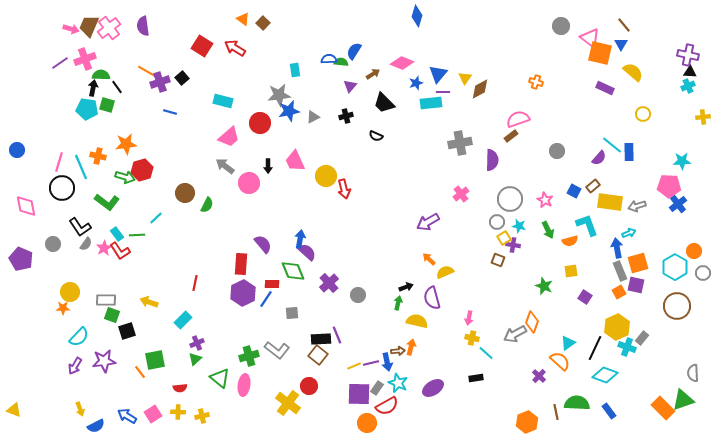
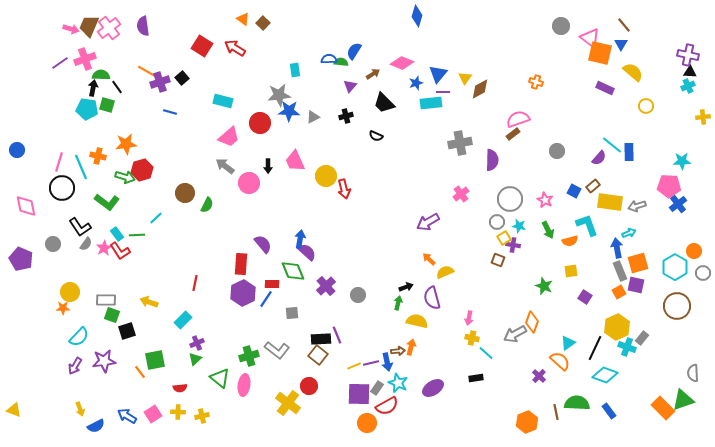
blue star at (289, 111): rotated 15 degrees clockwise
yellow circle at (643, 114): moved 3 px right, 8 px up
brown rectangle at (511, 136): moved 2 px right, 2 px up
purple cross at (329, 283): moved 3 px left, 3 px down
